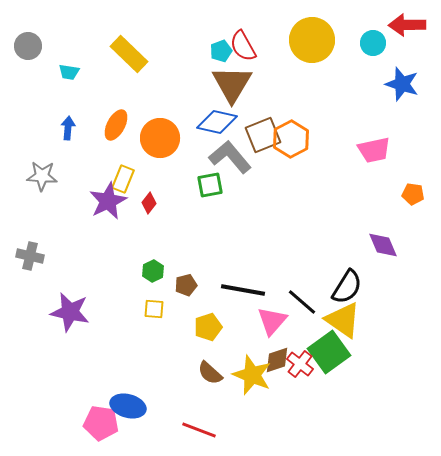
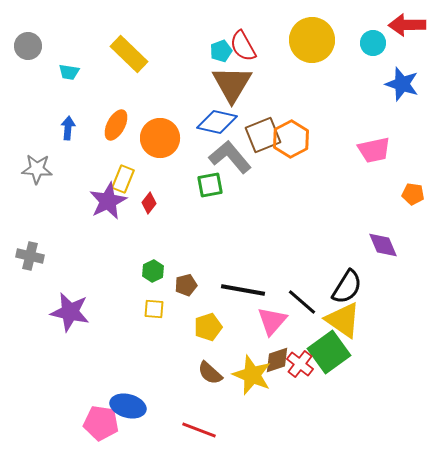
gray star at (42, 176): moved 5 px left, 7 px up
